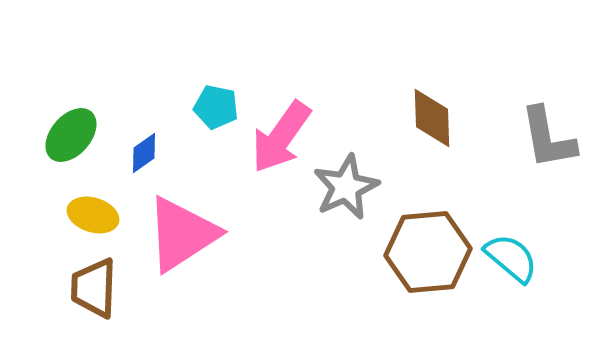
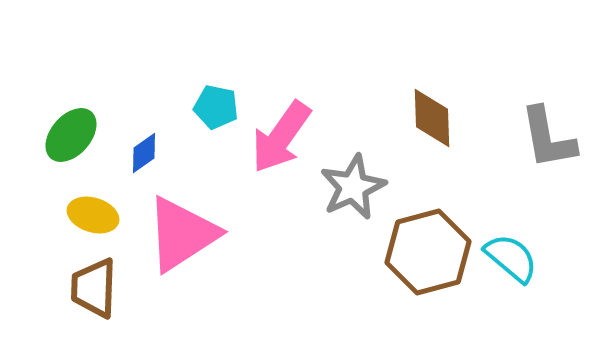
gray star: moved 7 px right
brown hexagon: rotated 10 degrees counterclockwise
